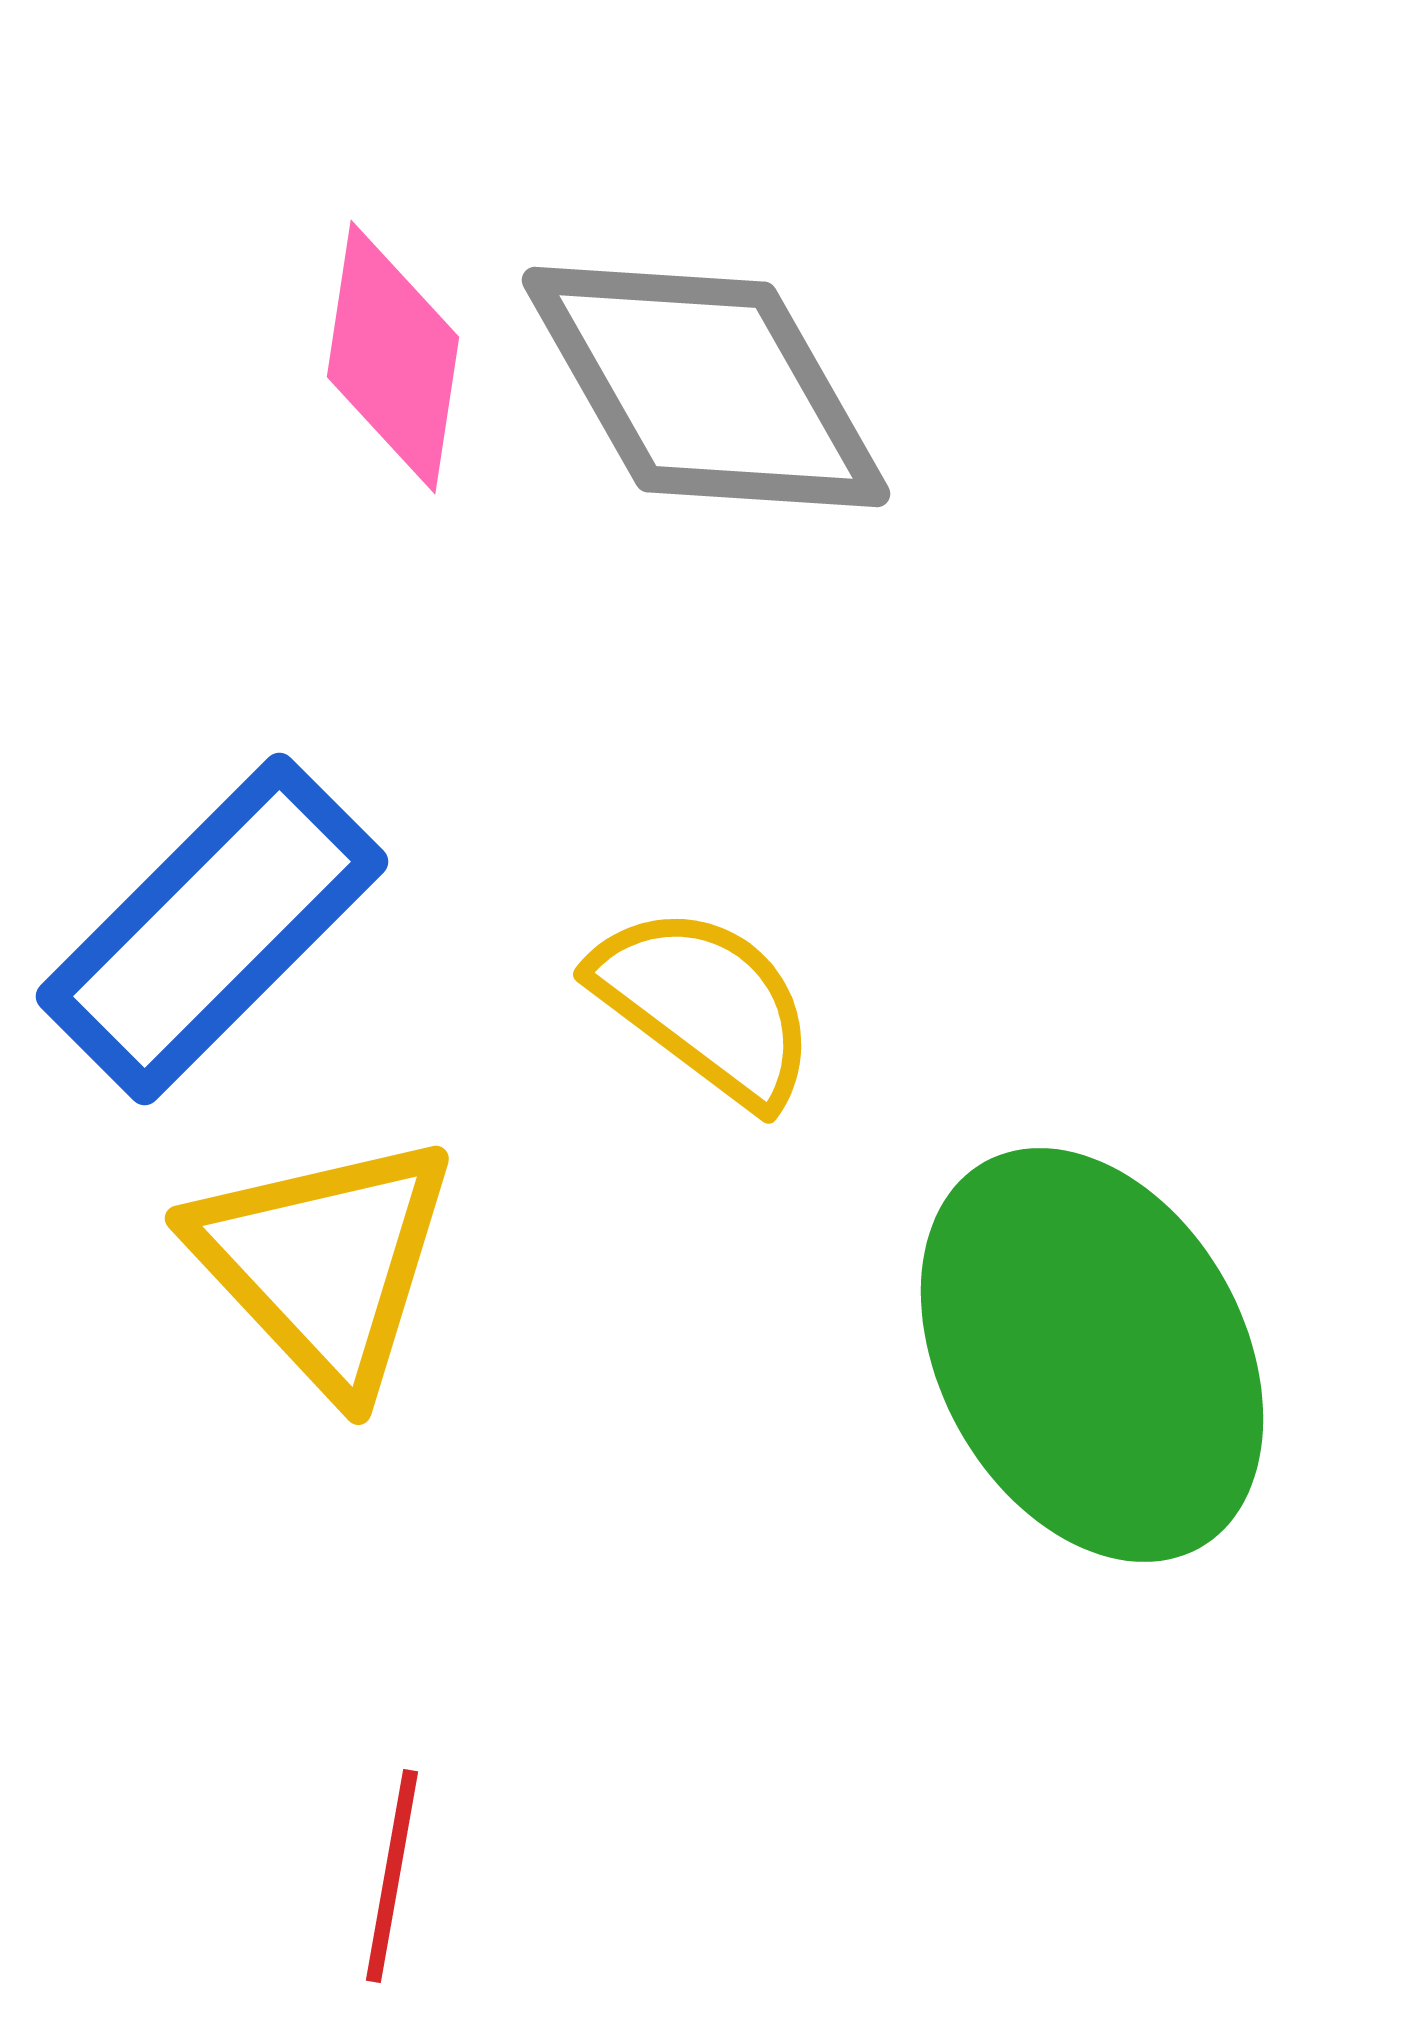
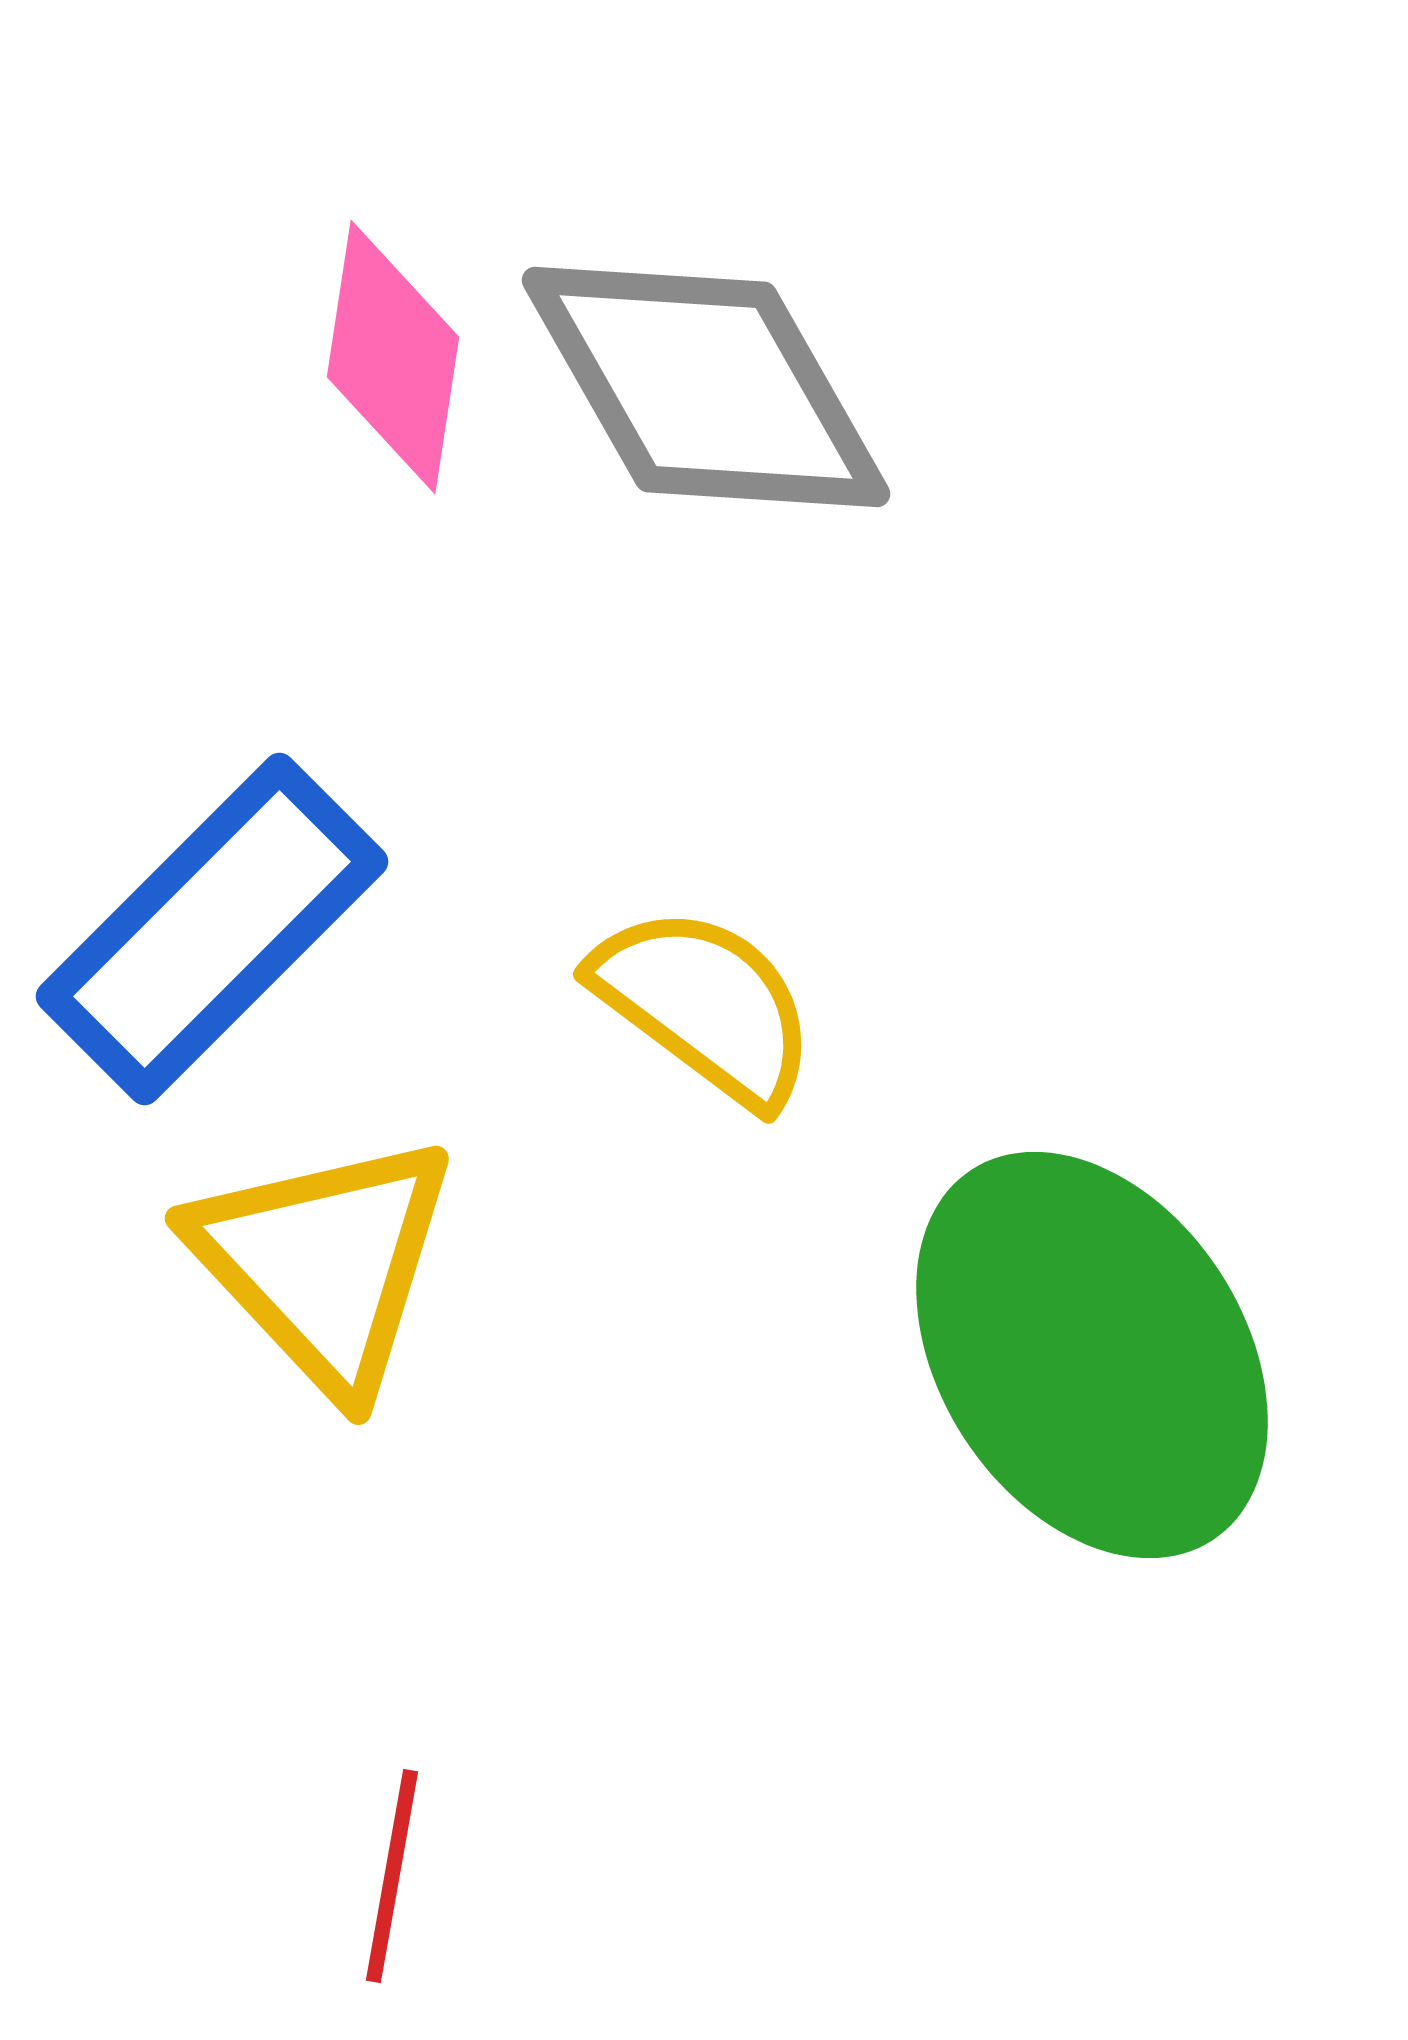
green ellipse: rotated 4 degrees counterclockwise
